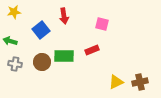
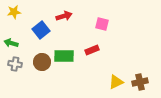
red arrow: rotated 98 degrees counterclockwise
green arrow: moved 1 px right, 2 px down
